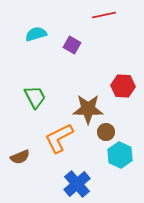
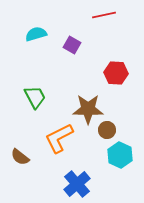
red hexagon: moved 7 px left, 13 px up
brown circle: moved 1 px right, 2 px up
brown semicircle: rotated 60 degrees clockwise
